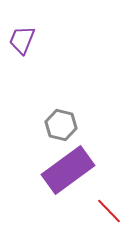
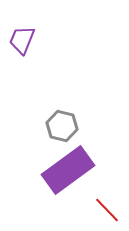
gray hexagon: moved 1 px right, 1 px down
red line: moved 2 px left, 1 px up
